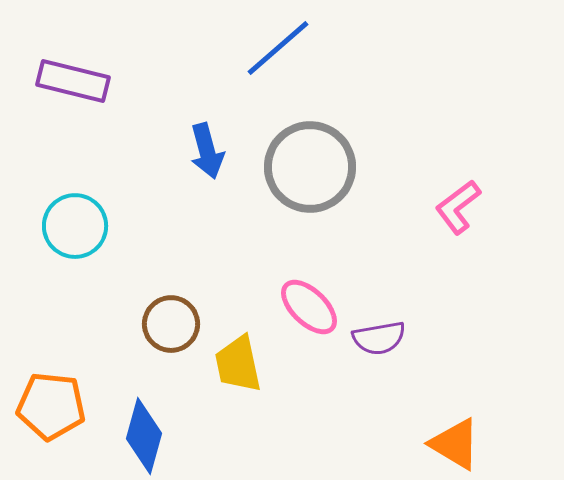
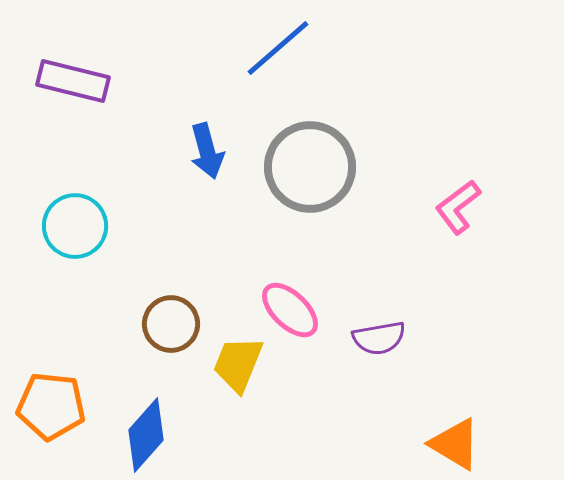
pink ellipse: moved 19 px left, 3 px down
yellow trapezoid: rotated 34 degrees clockwise
blue diamond: moved 2 px right, 1 px up; rotated 26 degrees clockwise
